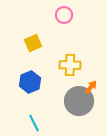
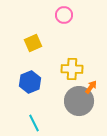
yellow cross: moved 2 px right, 4 px down
